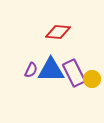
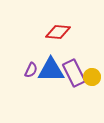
yellow circle: moved 2 px up
